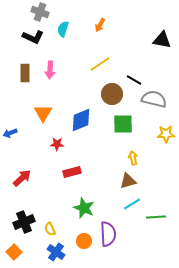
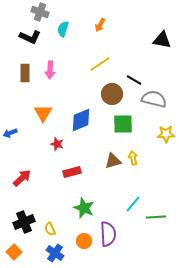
black L-shape: moved 3 px left
red star: rotated 16 degrees clockwise
brown triangle: moved 15 px left, 20 px up
cyan line: moved 1 px right; rotated 18 degrees counterclockwise
blue cross: moved 1 px left, 1 px down
